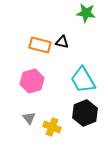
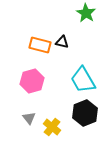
green star: rotated 24 degrees clockwise
yellow cross: rotated 18 degrees clockwise
